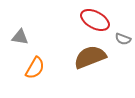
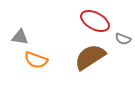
red ellipse: moved 1 px down
brown semicircle: rotated 12 degrees counterclockwise
orange semicircle: moved 1 px right, 8 px up; rotated 80 degrees clockwise
